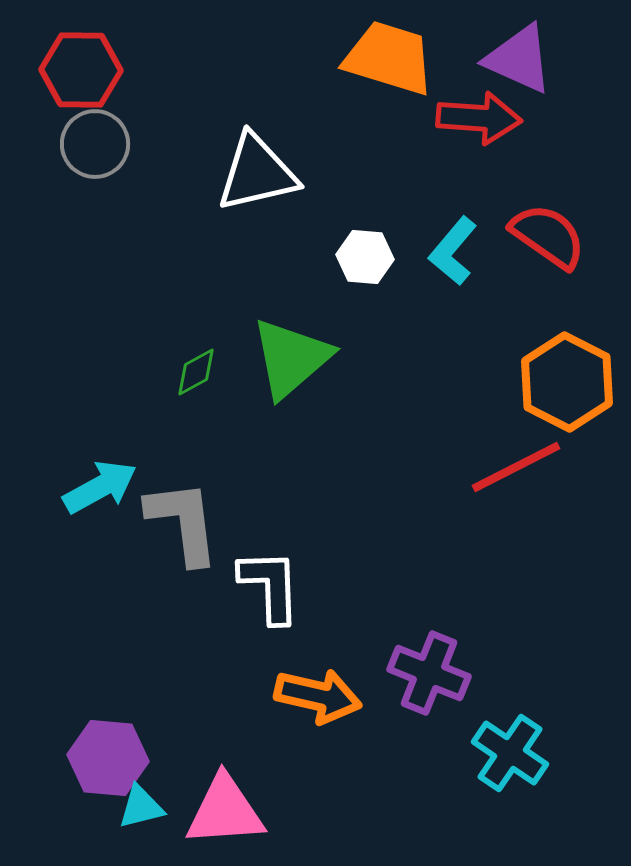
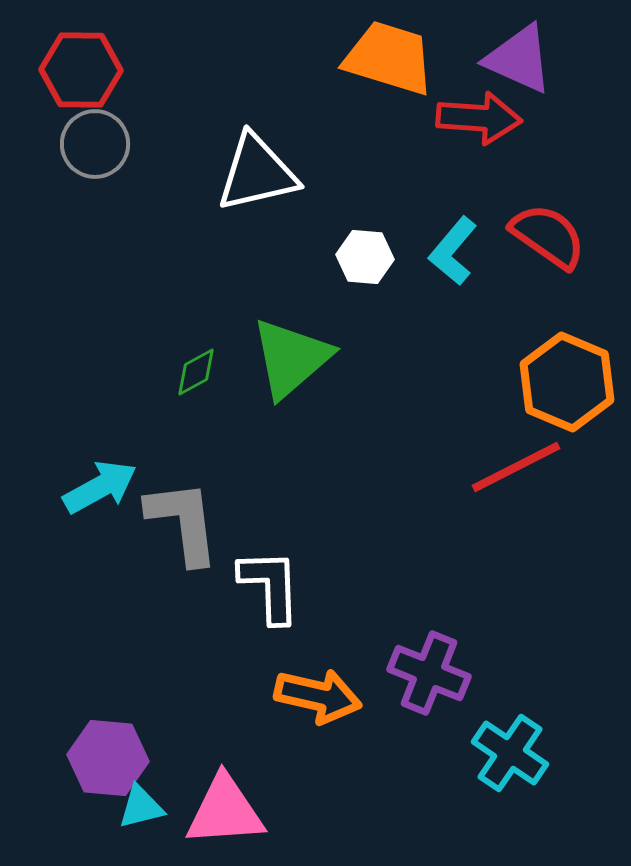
orange hexagon: rotated 4 degrees counterclockwise
